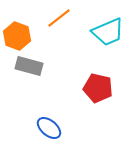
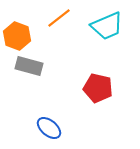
cyan trapezoid: moved 1 px left, 6 px up
